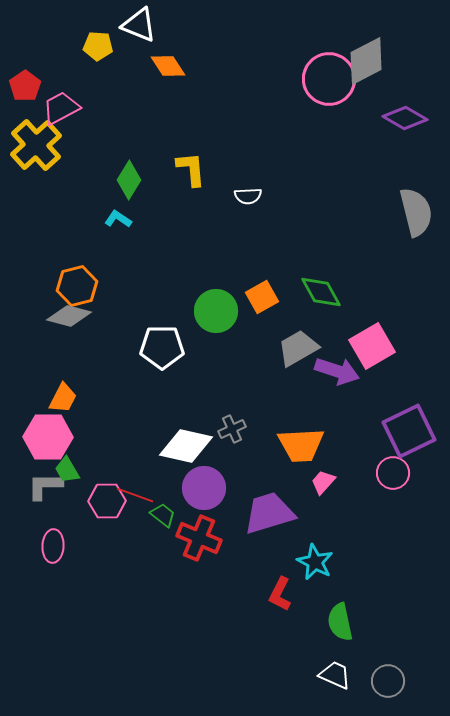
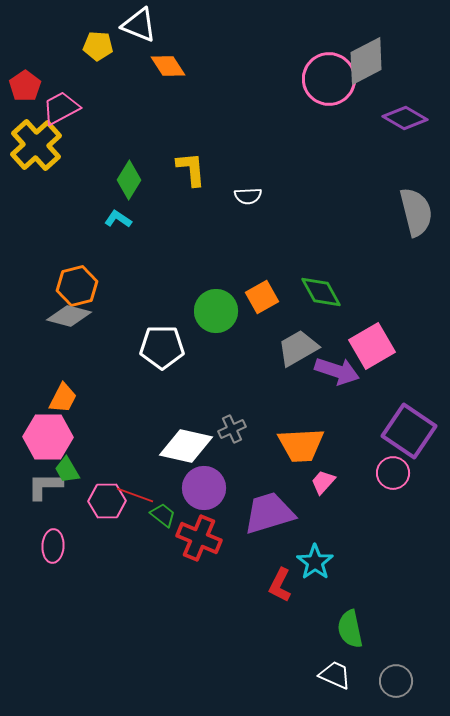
purple square at (409, 431): rotated 30 degrees counterclockwise
cyan star at (315, 562): rotated 9 degrees clockwise
red L-shape at (280, 594): moved 9 px up
green semicircle at (340, 622): moved 10 px right, 7 px down
gray circle at (388, 681): moved 8 px right
